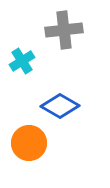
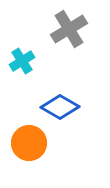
gray cross: moved 5 px right, 1 px up; rotated 24 degrees counterclockwise
blue diamond: moved 1 px down
